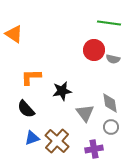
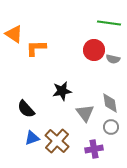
orange L-shape: moved 5 px right, 29 px up
